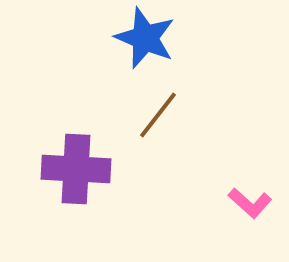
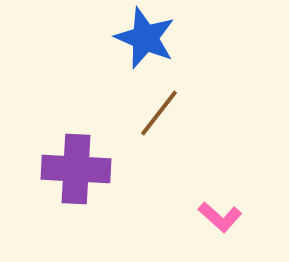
brown line: moved 1 px right, 2 px up
pink L-shape: moved 30 px left, 14 px down
